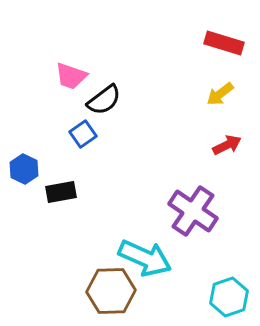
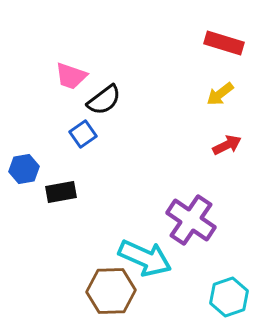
blue hexagon: rotated 24 degrees clockwise
purple cross: moved 2 px left, 9 px down
